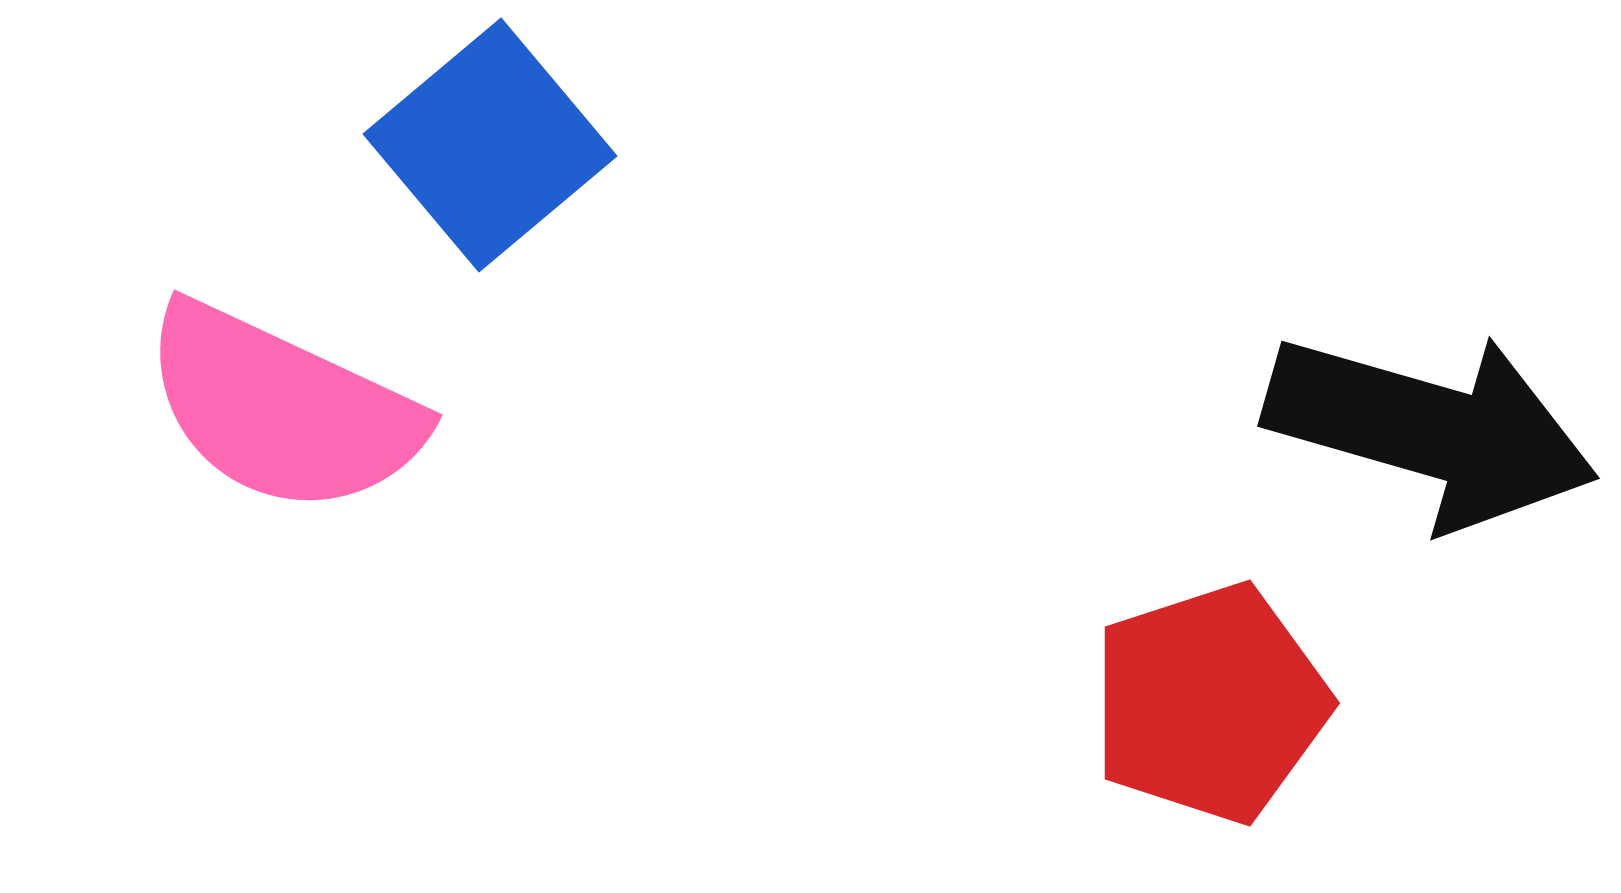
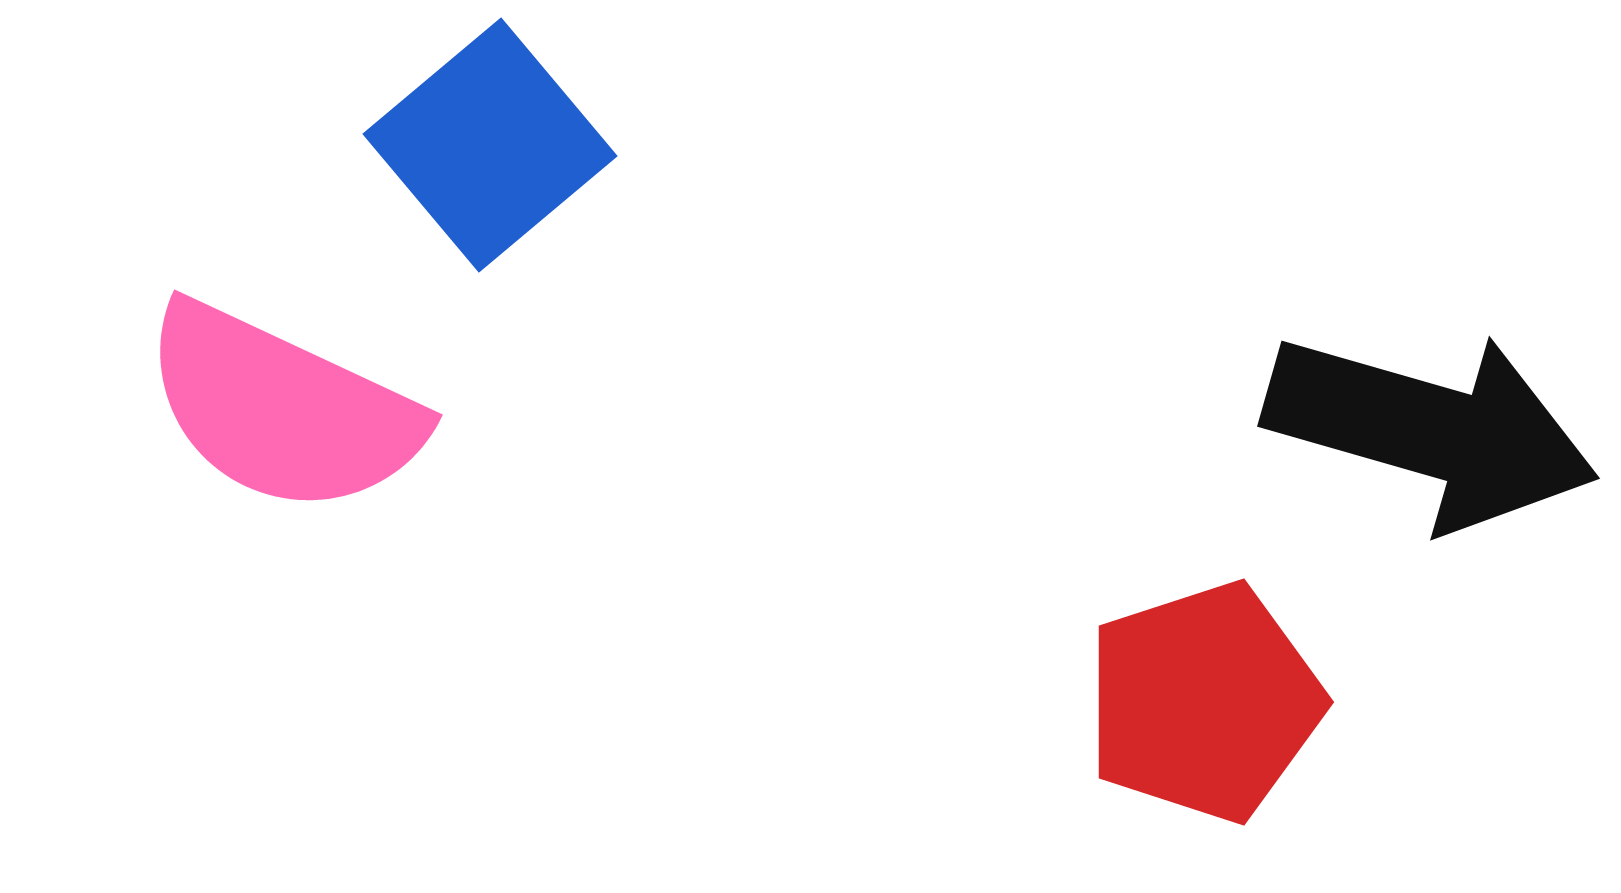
red pentagon: moved 6 px left, 1 px up
